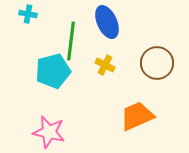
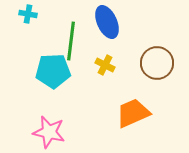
cyan pentagon: rotated 12 degrees clockwise
orange trapezoid: moved 4 px left, 3 px up
